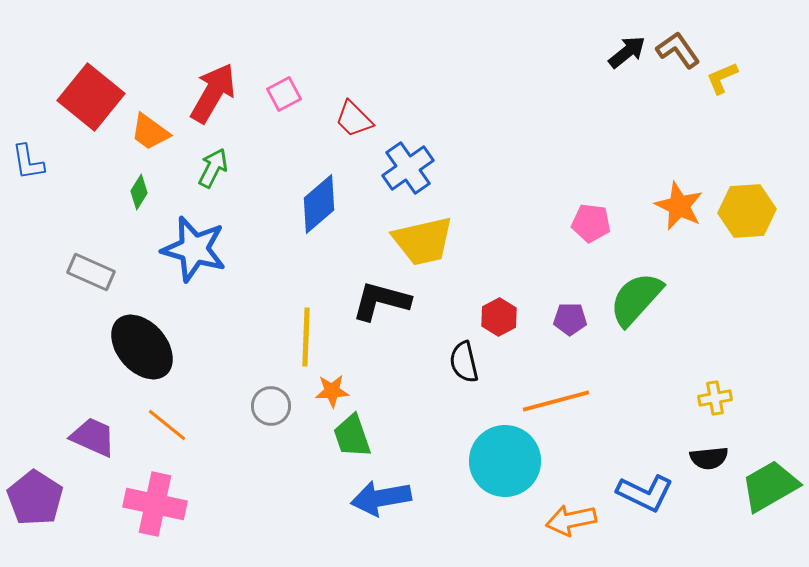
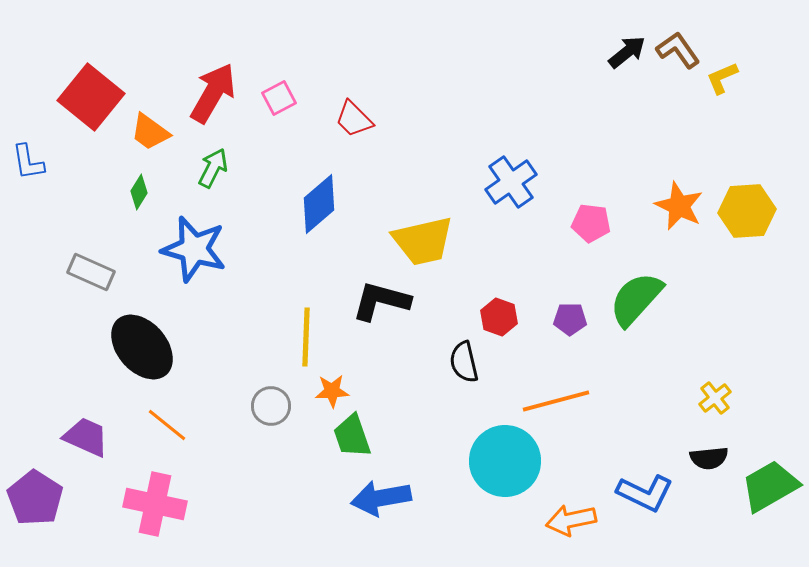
pink square at (284, 94): moved 5 px left, 4 px down
blue cross at (408, 168): moved 103 px right, 14 px down
red hexagon at (499, 317): rotated 12 degrees counterclockwise
yellow cross at (715, 398): rotated 28 degrees counterclockwise
purple trapezoid at (93, 437): moved 7 px left
